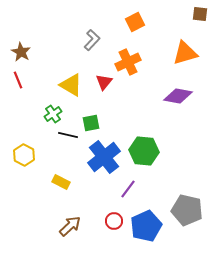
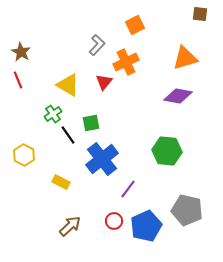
orange square: moved 3 px down
gray L-shape: moved 5 px right, 5 px down
orange triangle: moved 5 px down
orange cross: moved 2 px left
yellow triangle: moved 3 px left
black line: rotated 42 degrees clockwise
green hexagon: moved 23 px right
blue cross: moved 2 px left, 2 px down
